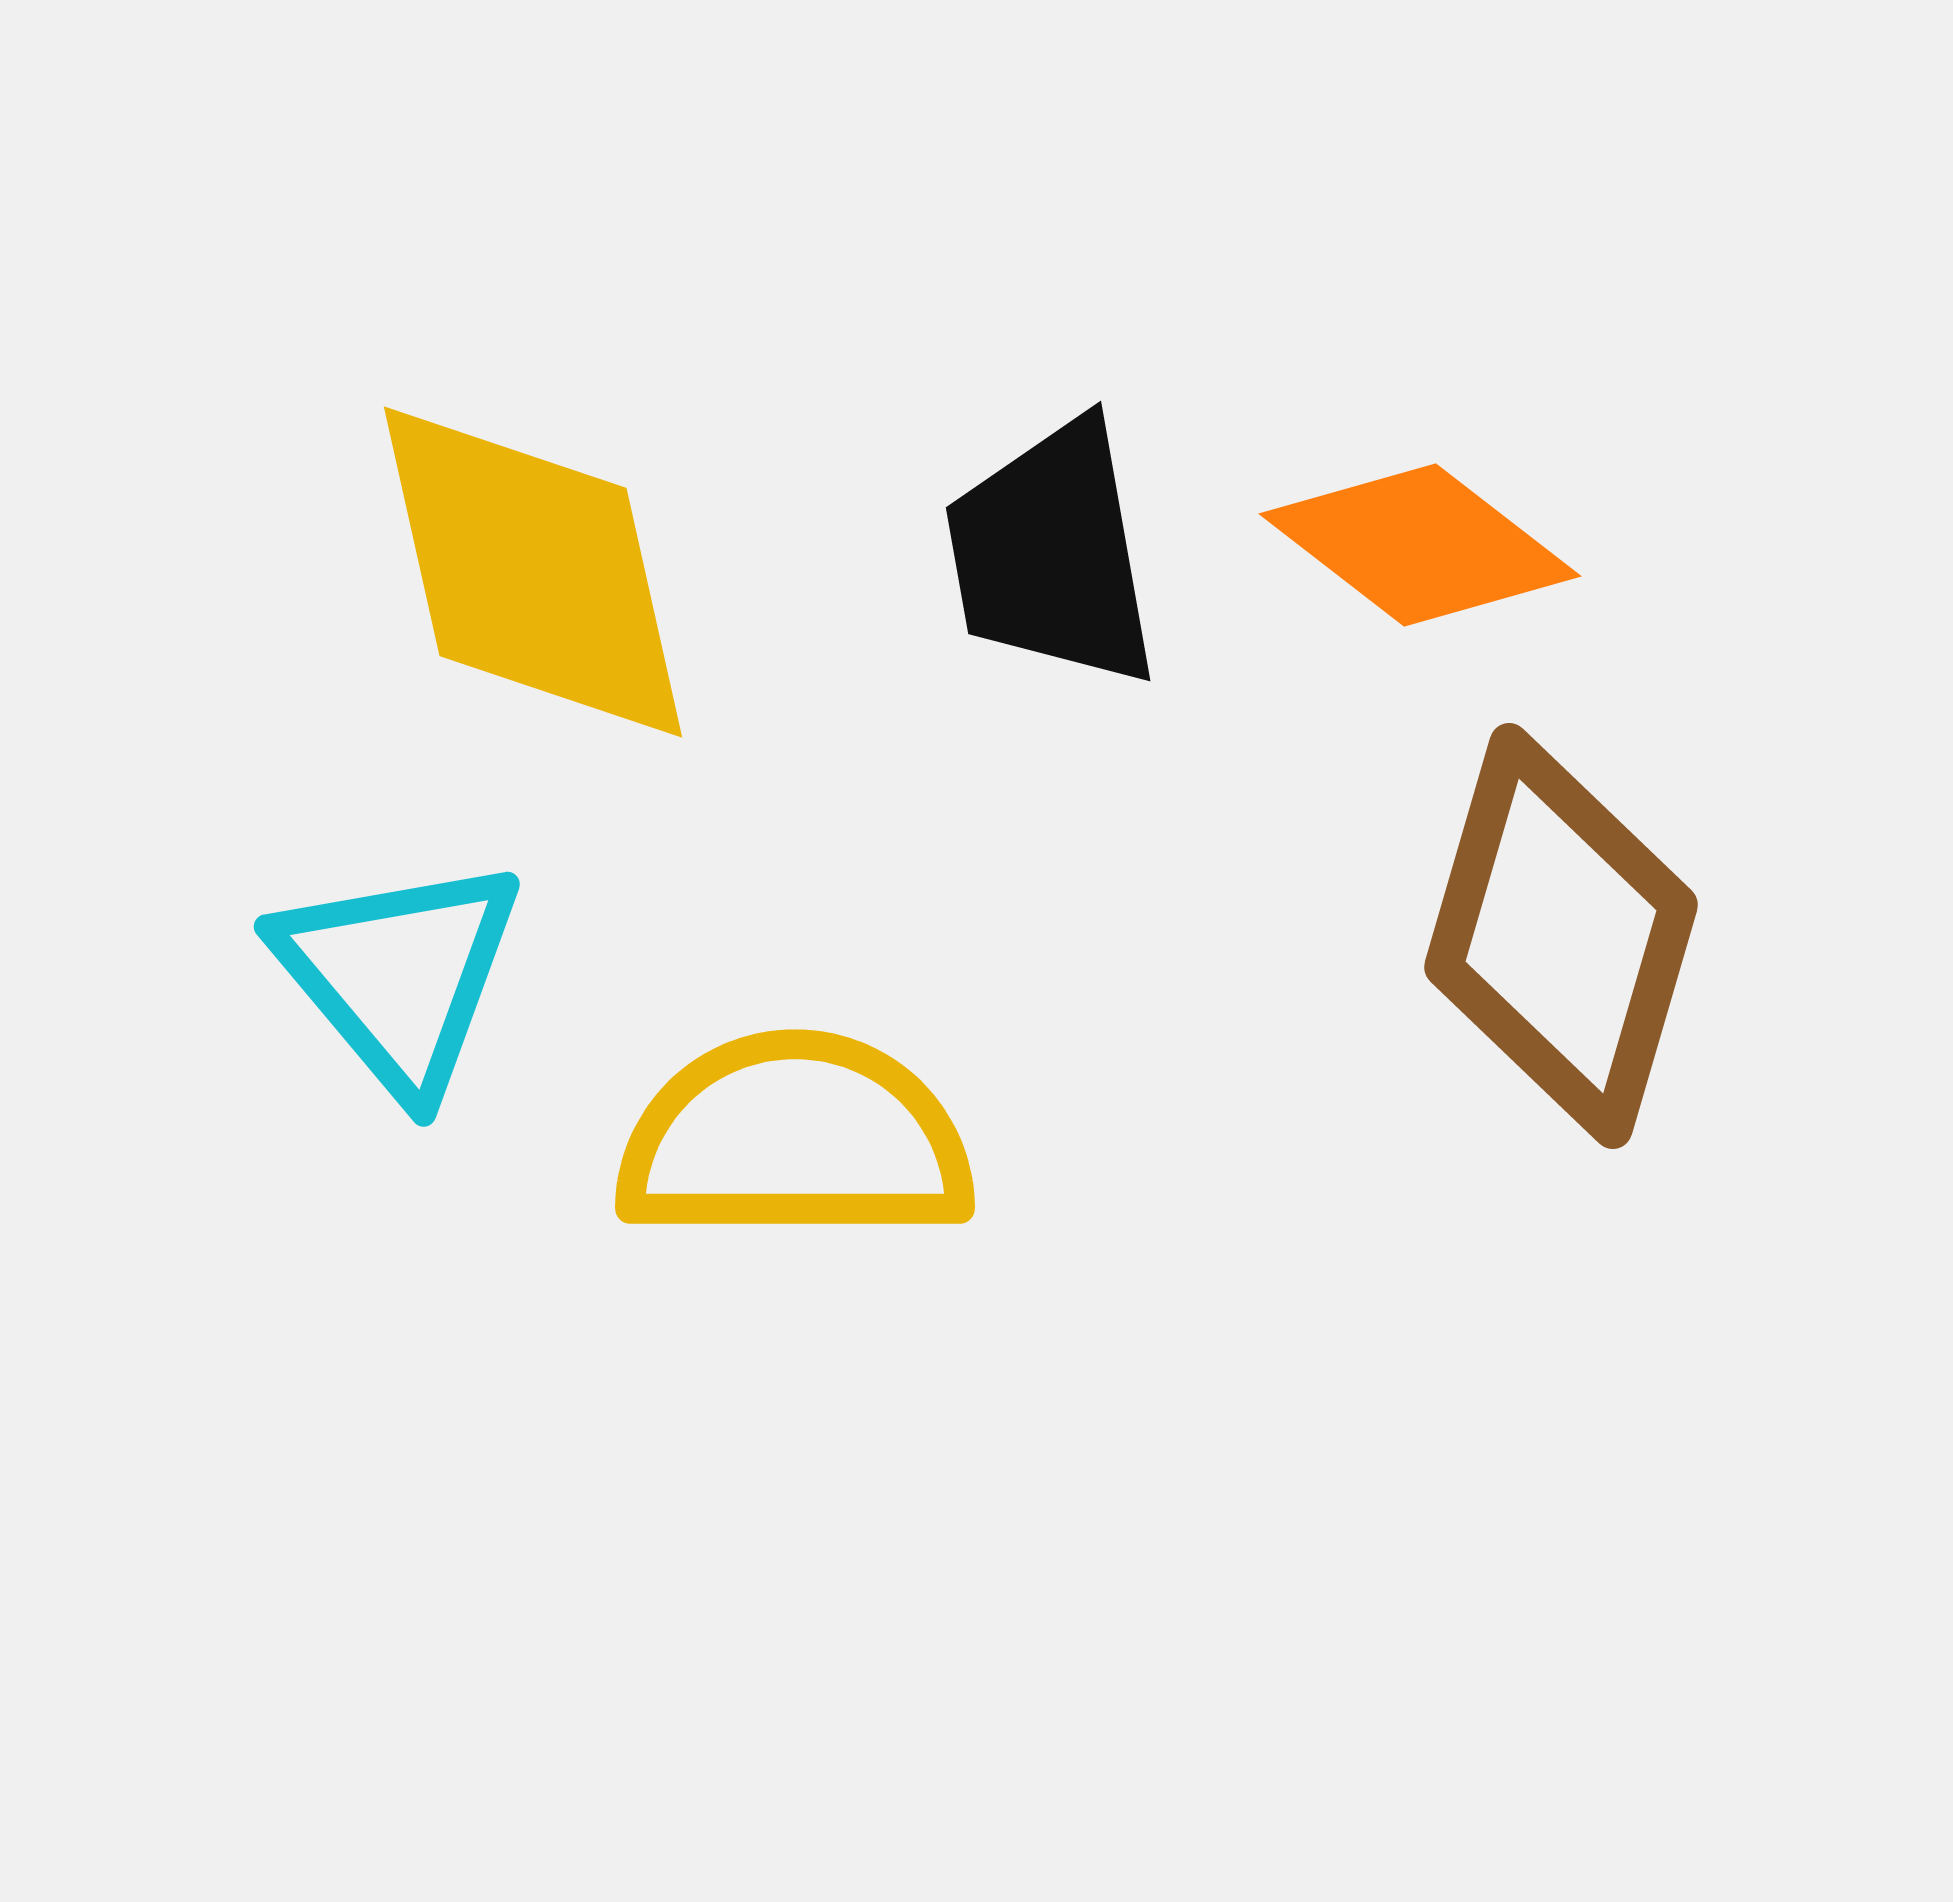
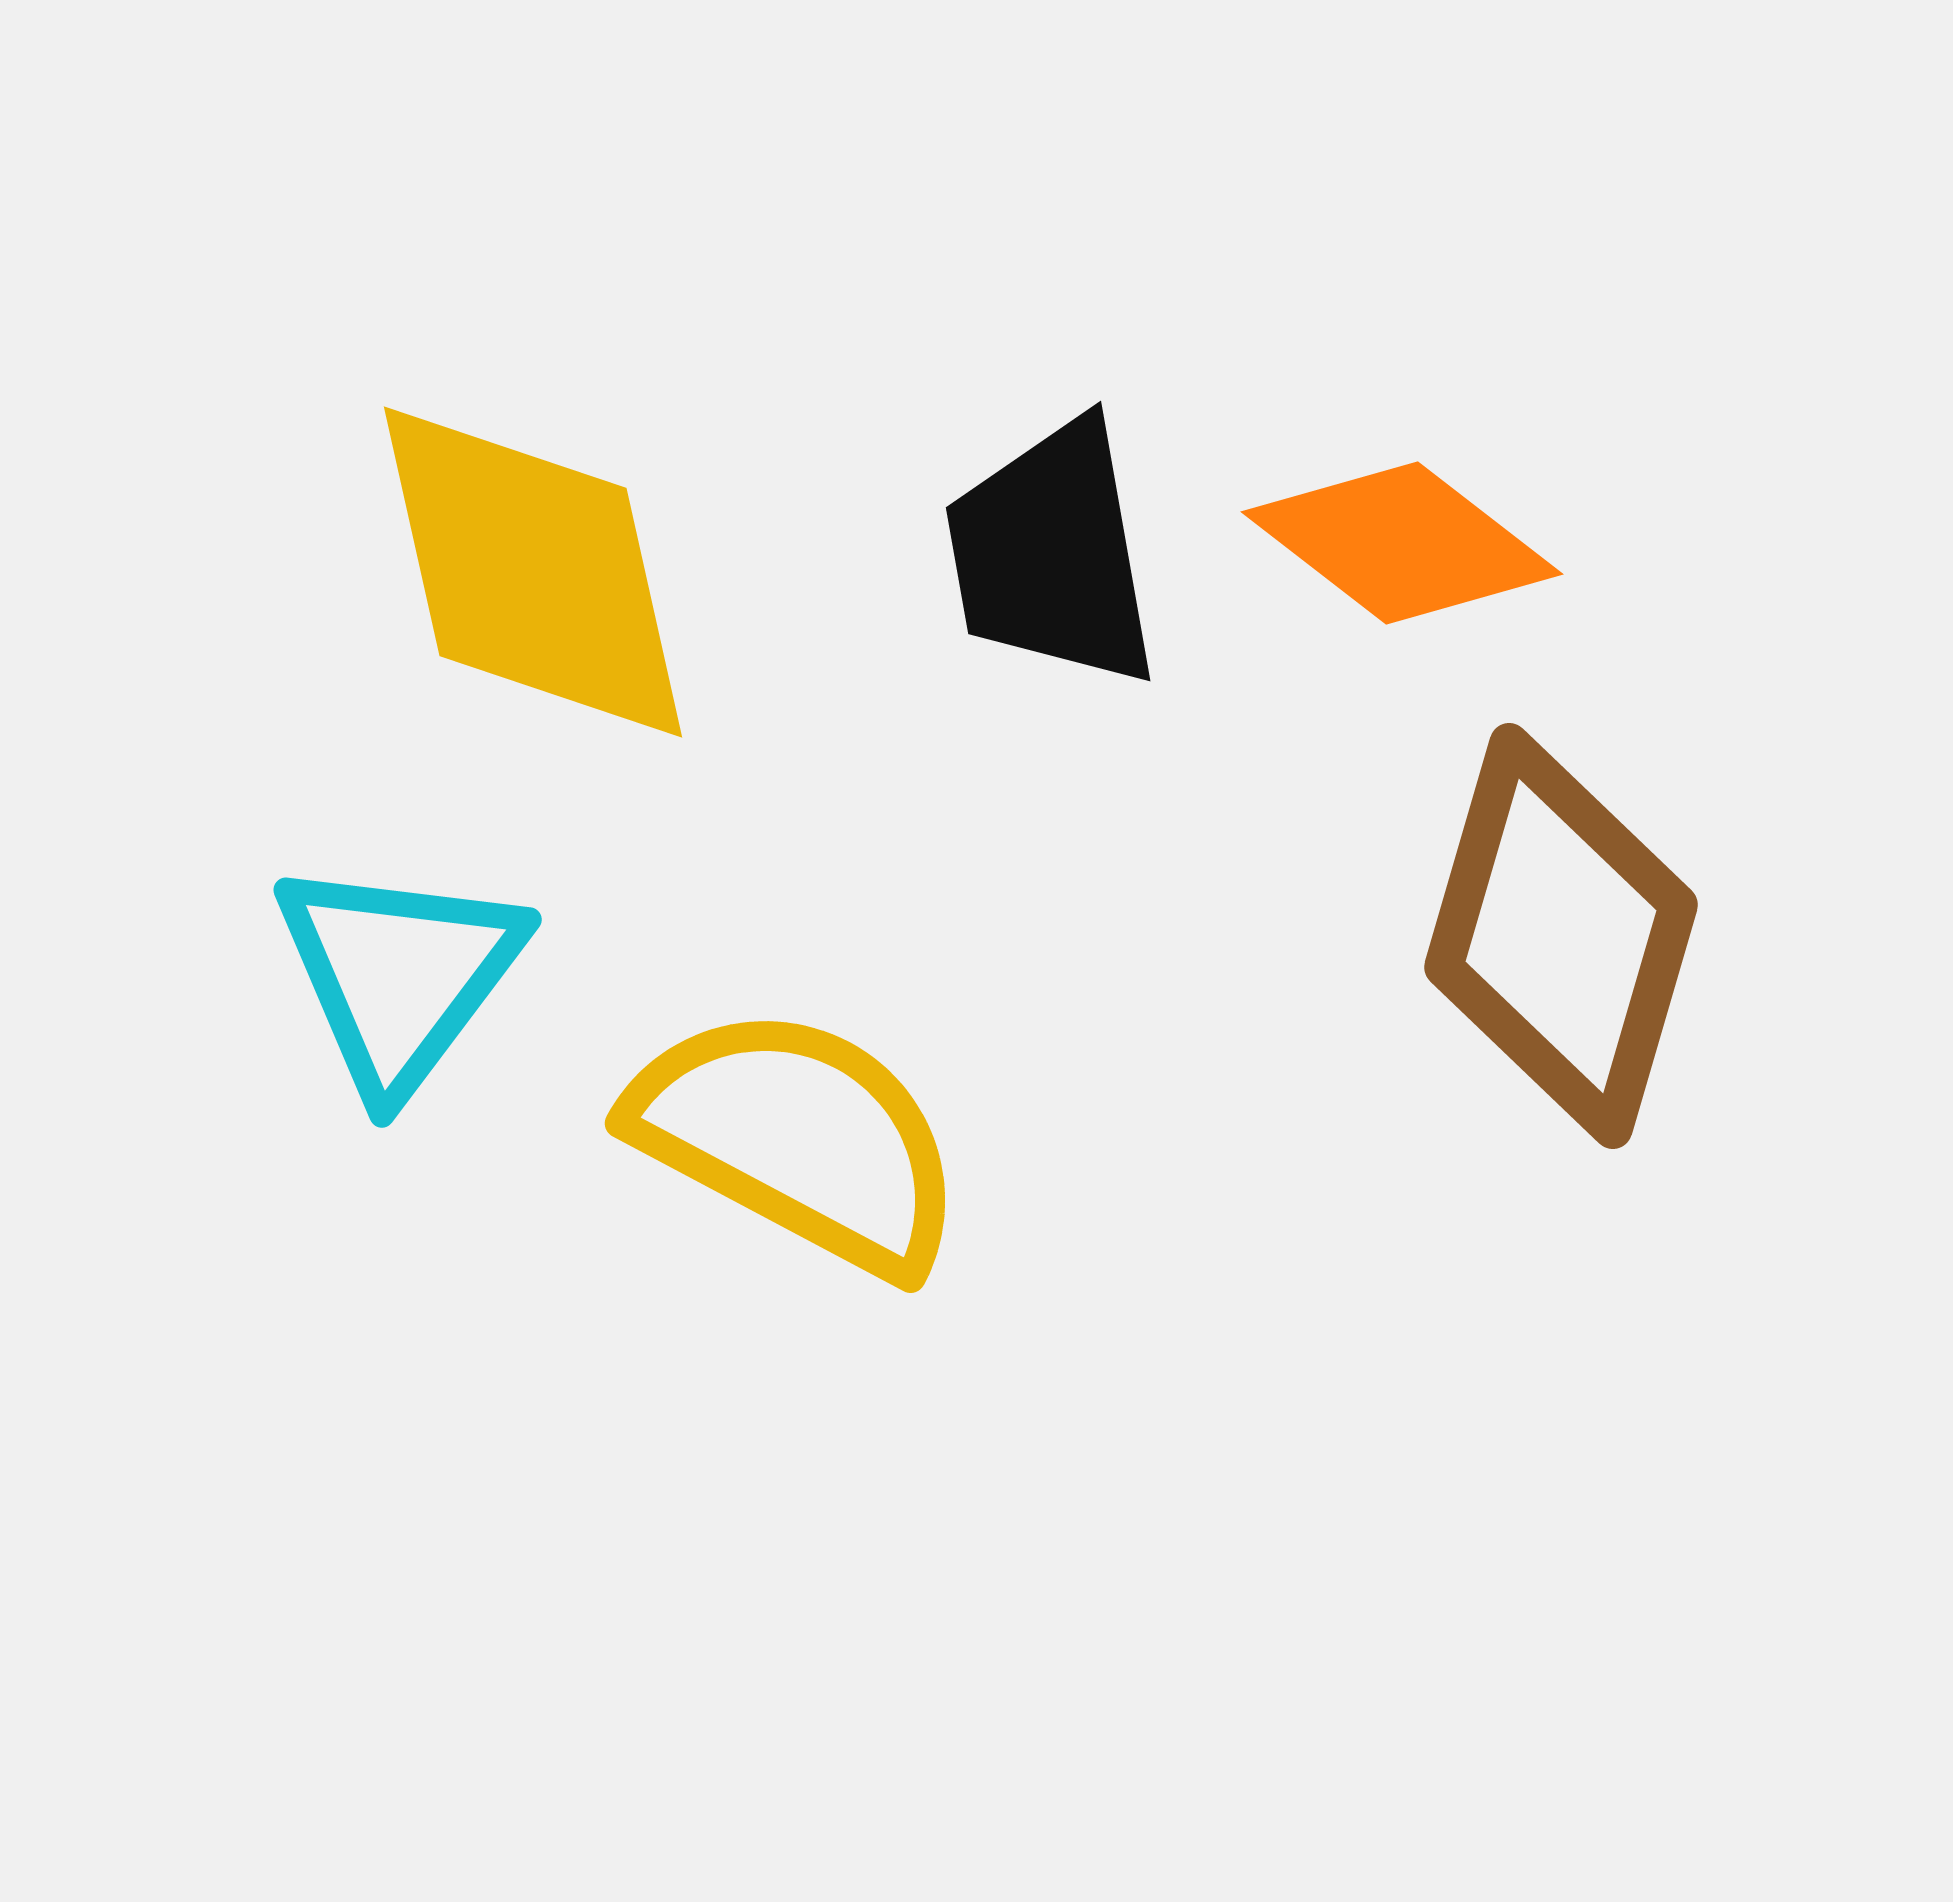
orange diamond: moved 18 px left, 2 px up
cyan triangle: rotated 17 degrees clockwise
yellow semicircle: moved 3 px right; rotated 28 degrees clockwise
